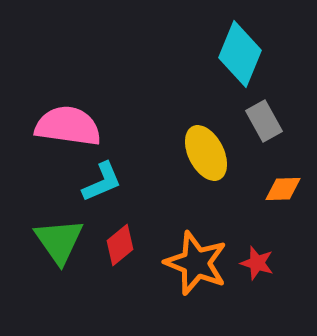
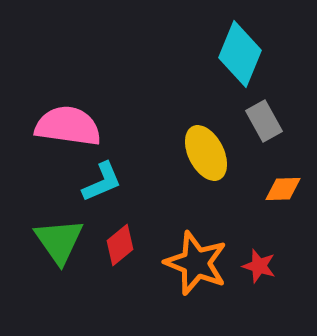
red star: moved 2 px right, 3 px down
